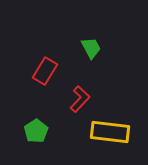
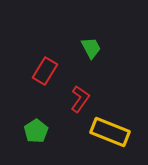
red L-shape: rotated 8 degrees counterclockwise
yellow rectangle: rotated 15 degrees clockwise
